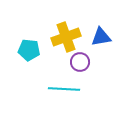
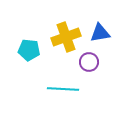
blue triangle: moved 1 px left, 4 px up
purple circle: moved 9 px right
cyan line: moved 1 px left
